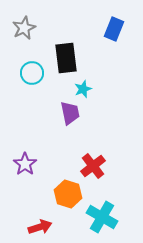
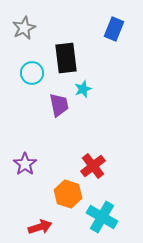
purple trapezoid: moved 11 px left, 8 px up
